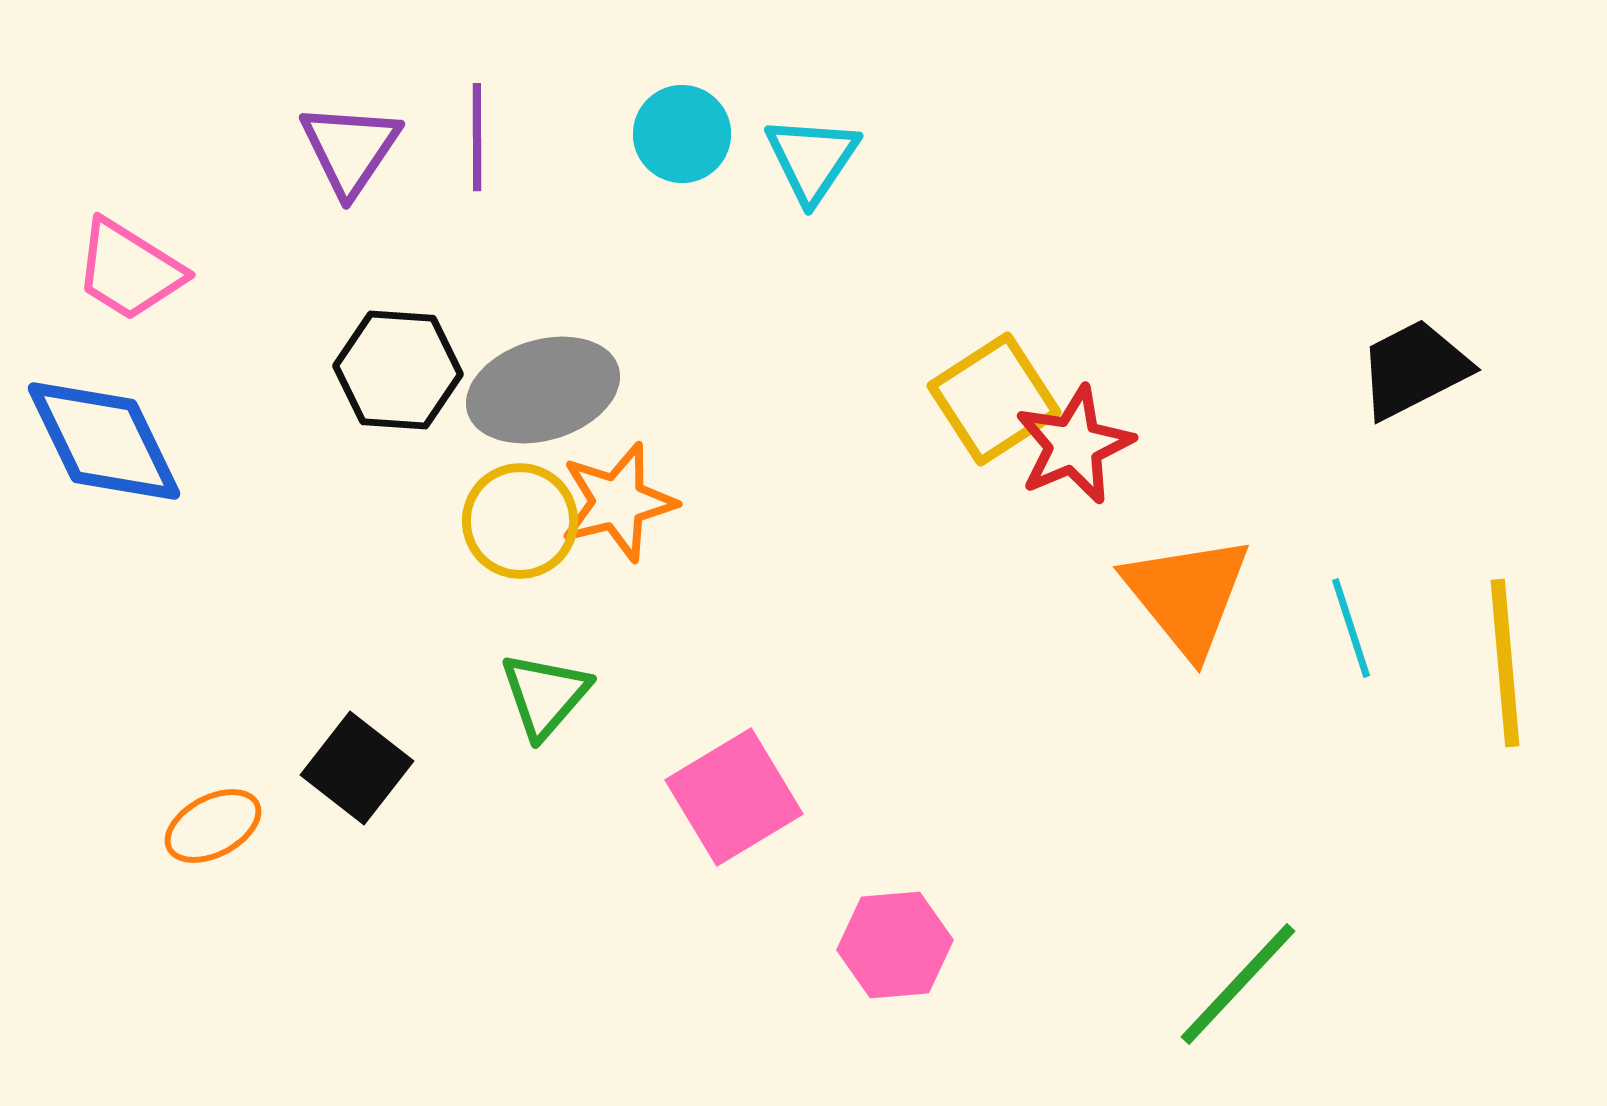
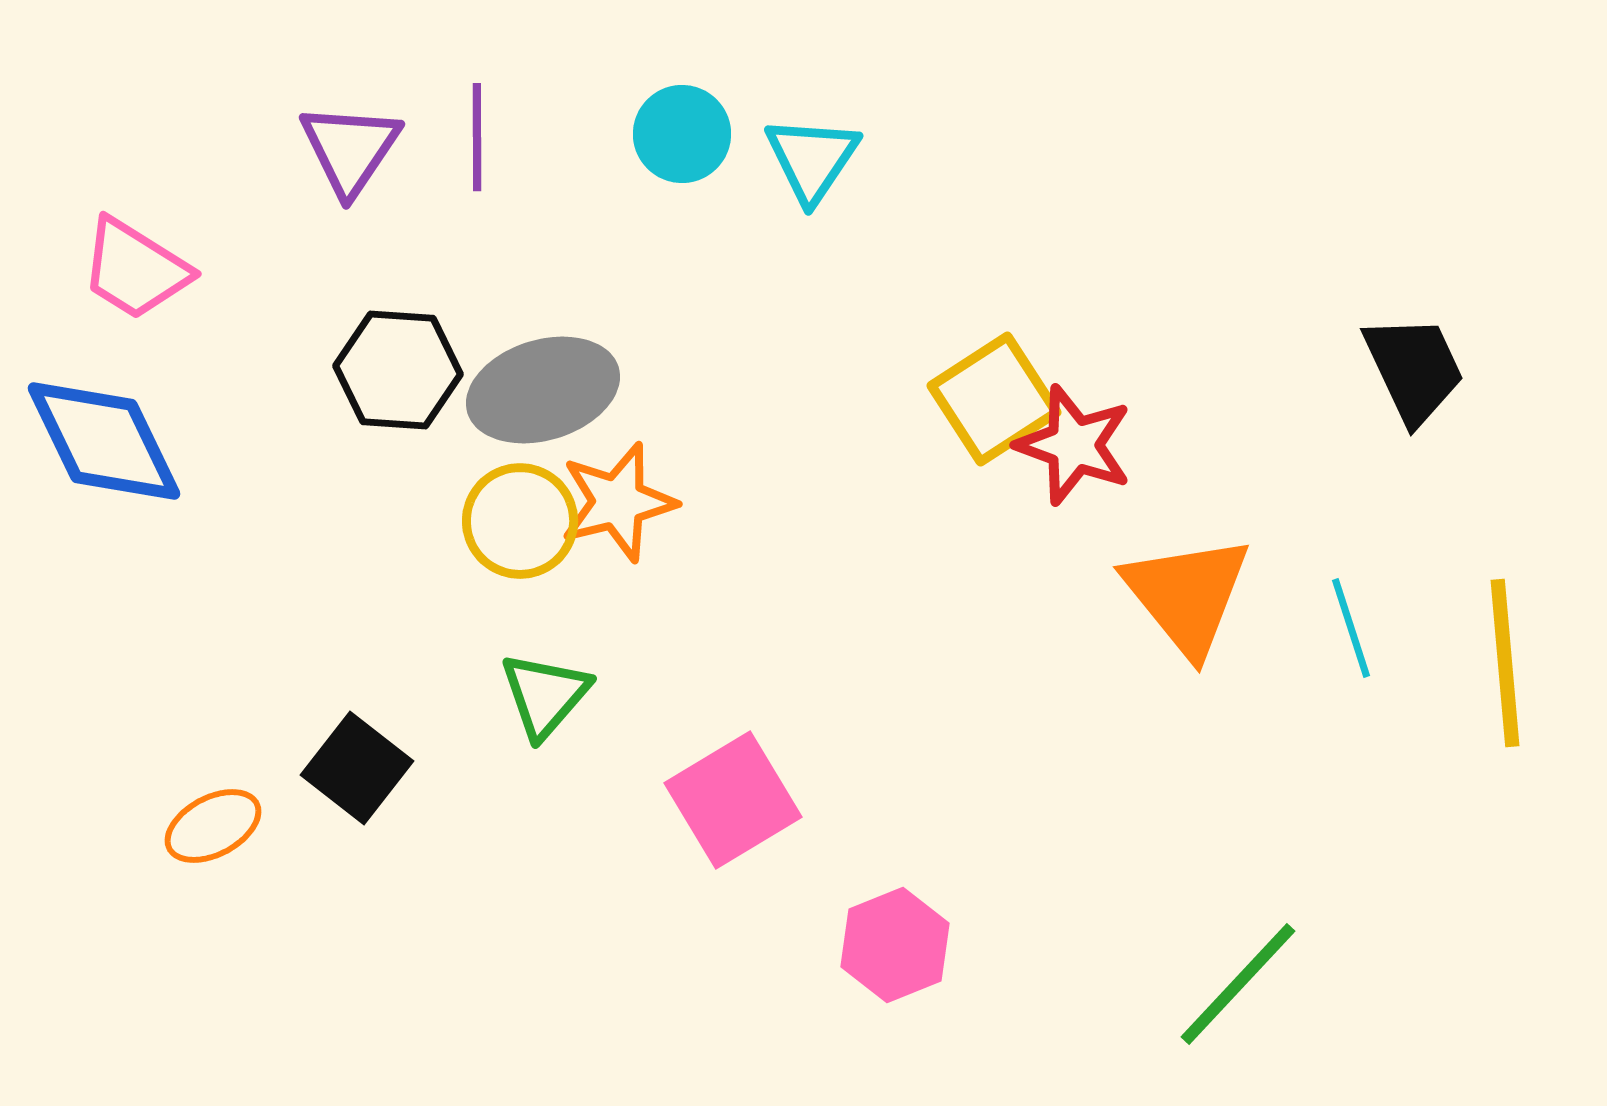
pink trapezoid: moved 6 px right, 1 px up
black trapezoid: rotated 92 degrees clockwise
red star: rotated 29 degrees counterclockwise
pink square: moved 1 px left, 3 px down
pink hexagon: rotated 17 degrees counterclockwise
